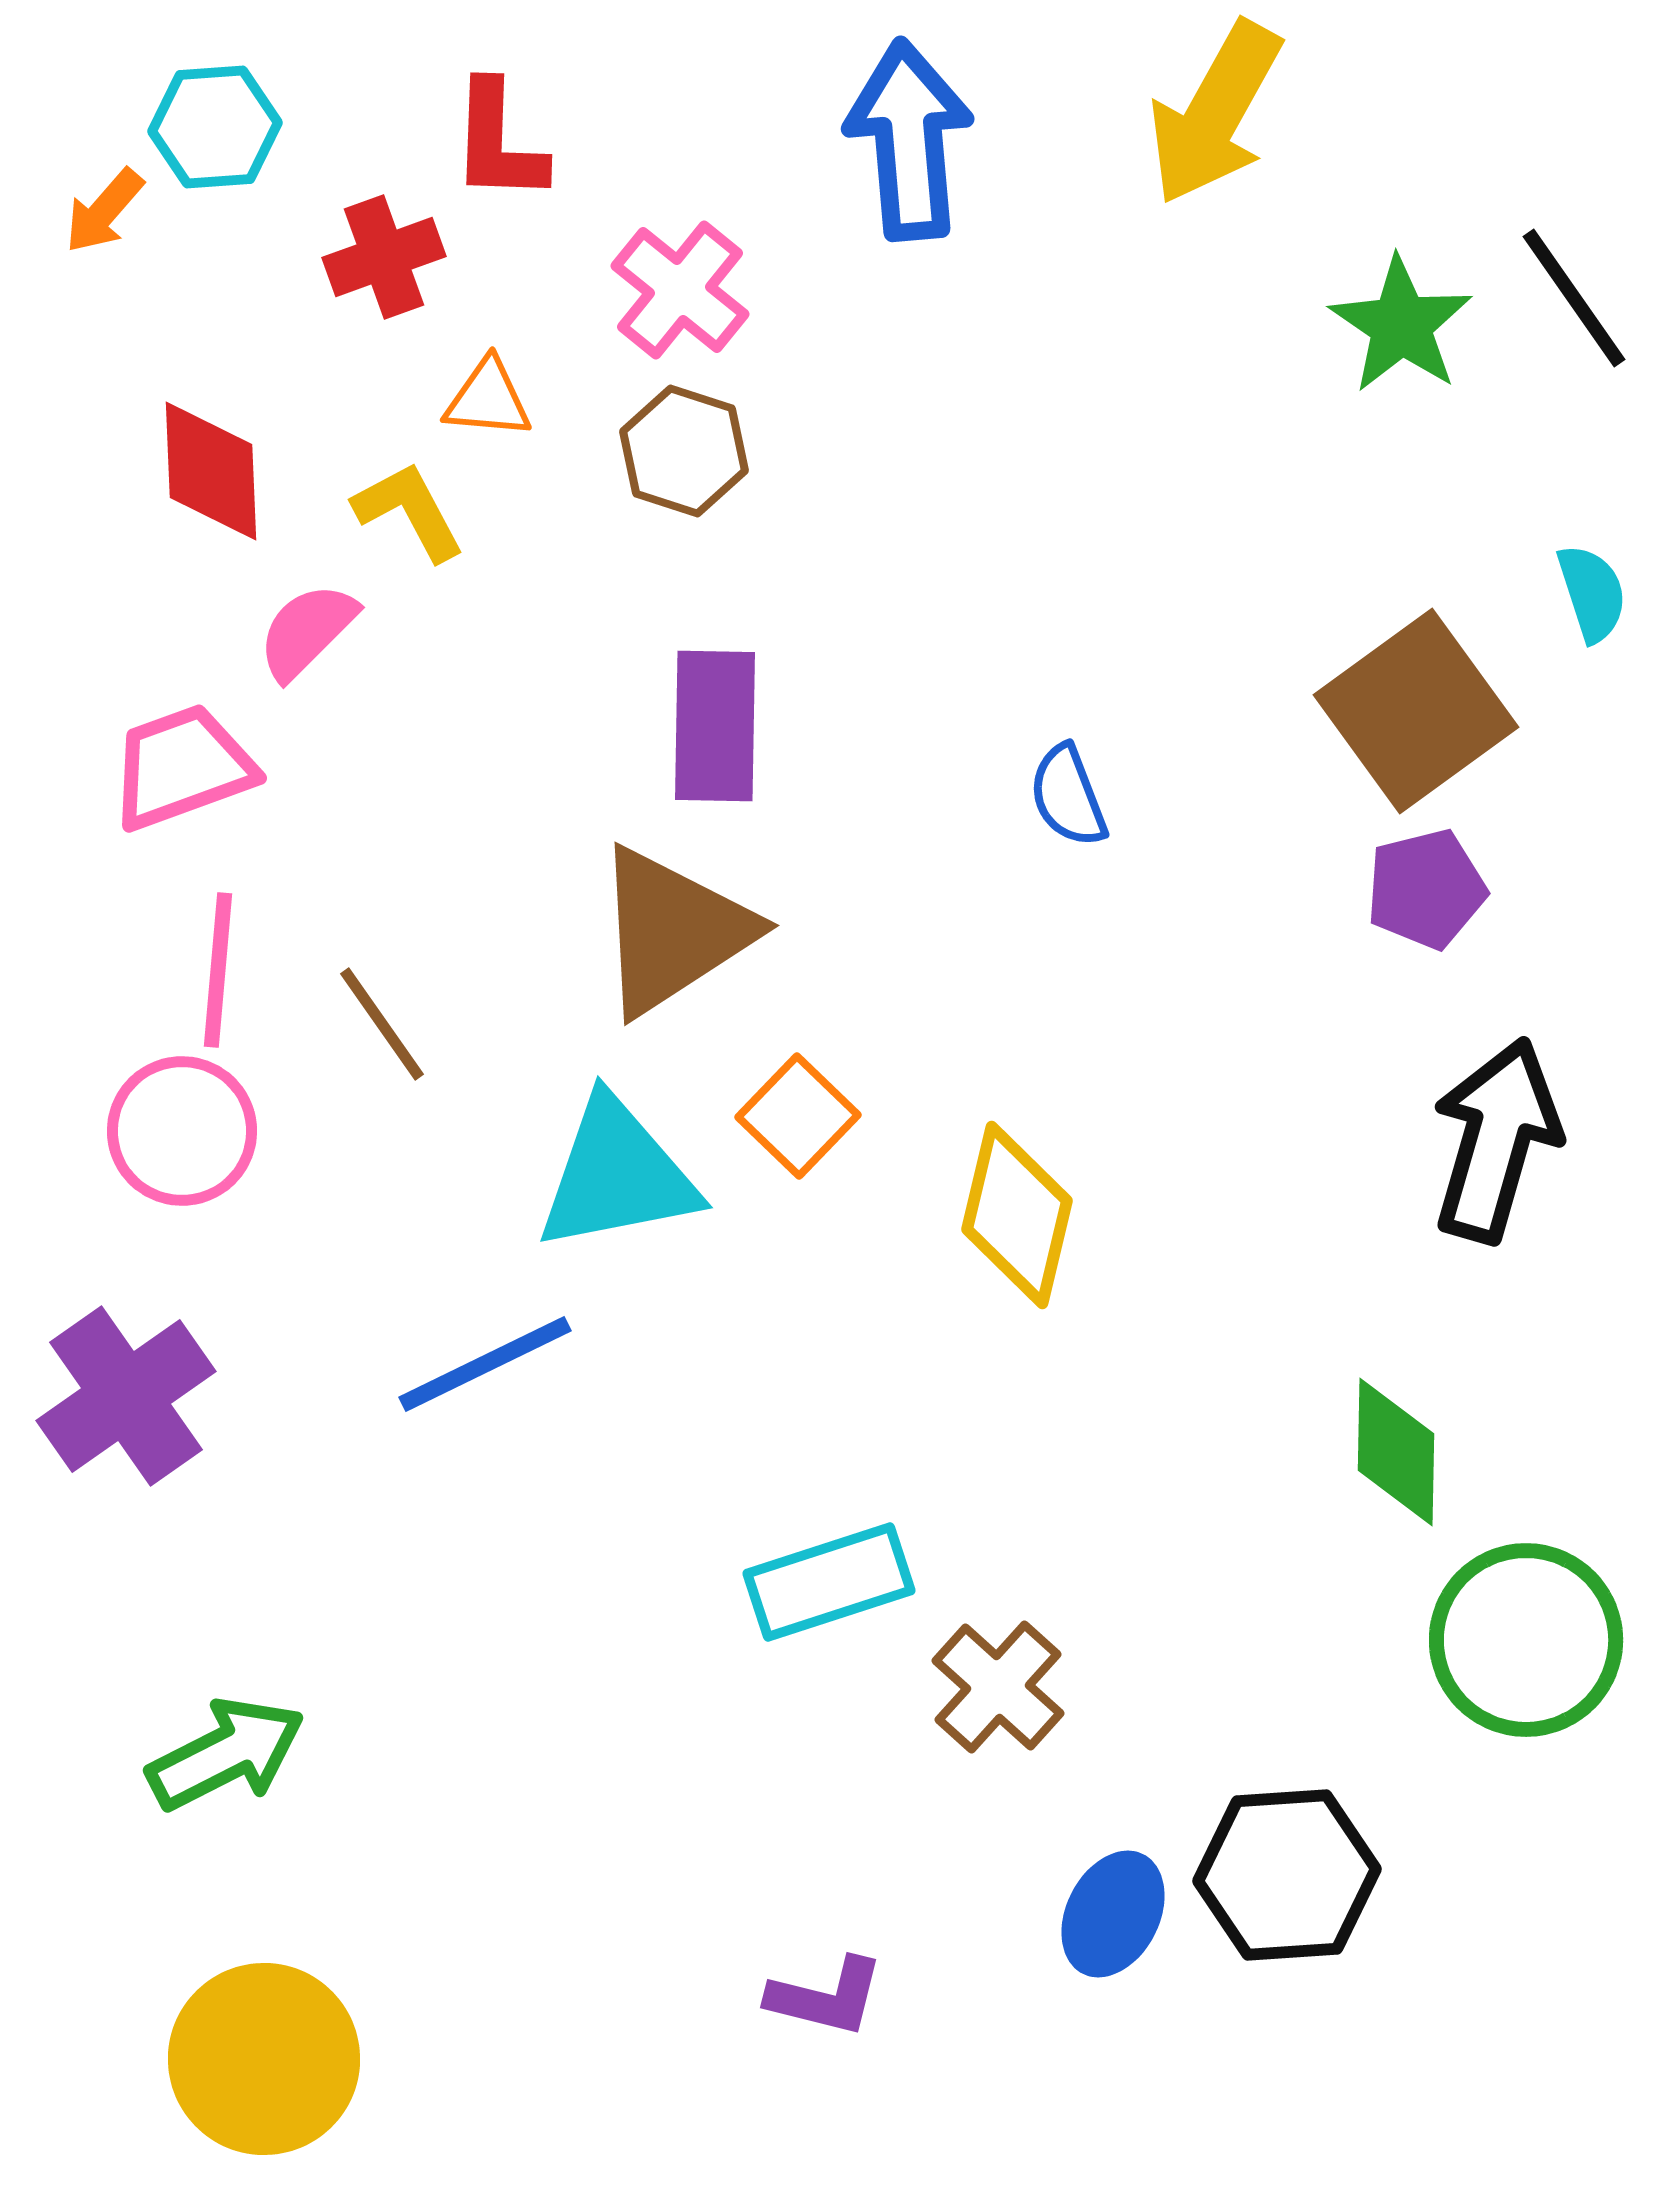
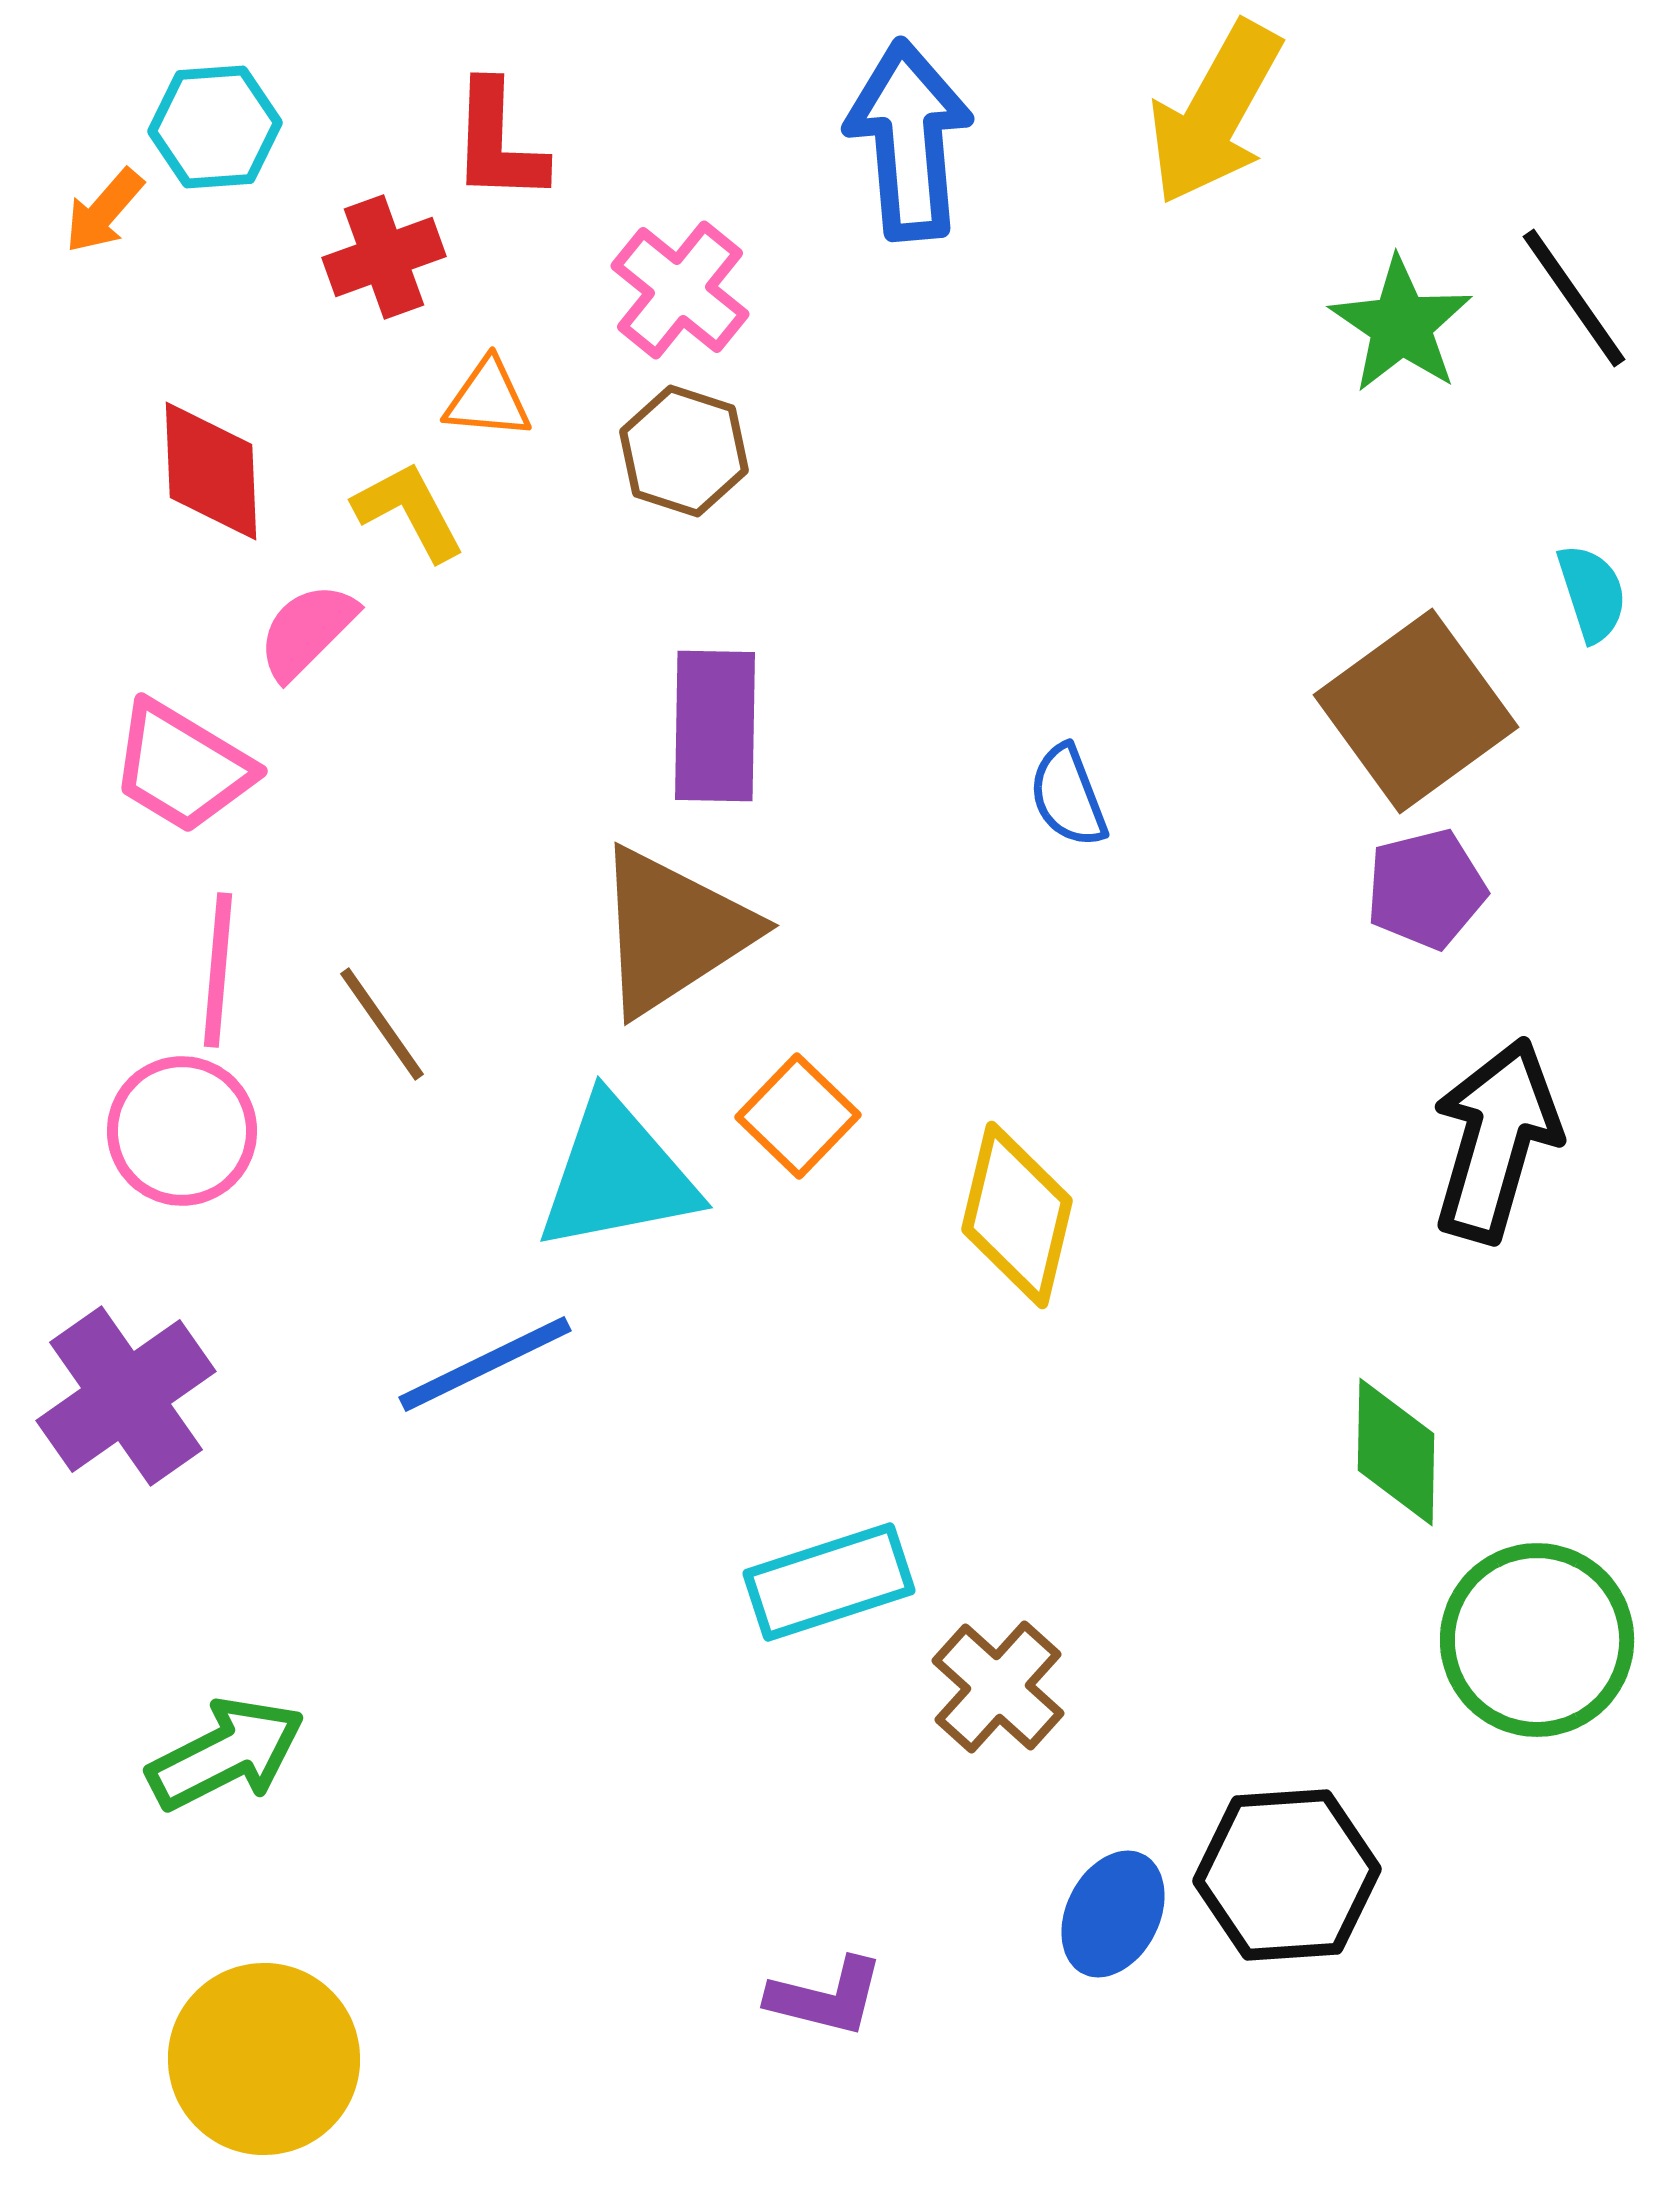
pink trapezoid: rotated 129 degrees counterclockwise
green circle: moved 11 px right
